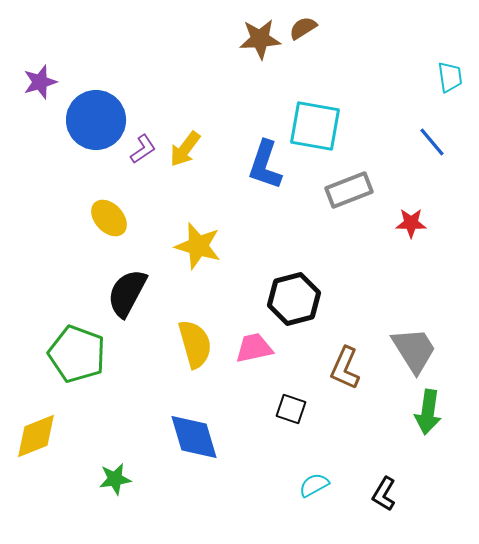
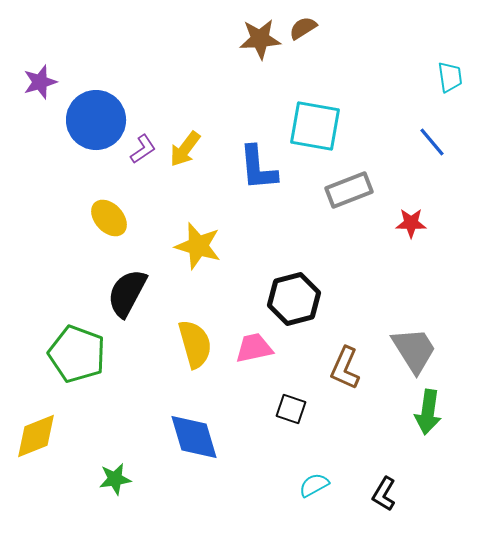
blue L-shape: moved 7 px left, 3 px down; rotated 24 degrees counterclockwise
